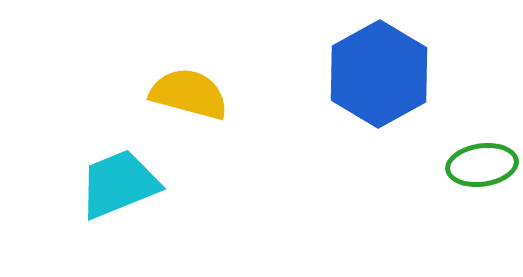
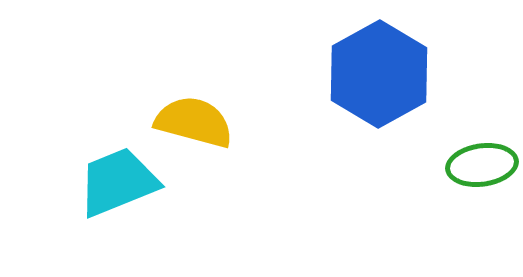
yellow semicircle: moved 5 px right, 28 px down
cyan trapezoid: moved 1 px left, 2 px up
